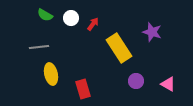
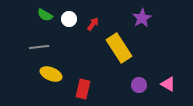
white circle: moved 2 px left, 1 px down
purple star: moved 10 px left, 14 px up; rotated 24 degrees clockwise
yellow ellipse: rotated 55 degrees counterclockwise
purple circle: moved 3 px right, 4 px down
red rectangle: rotated 30 degrees clockwise
